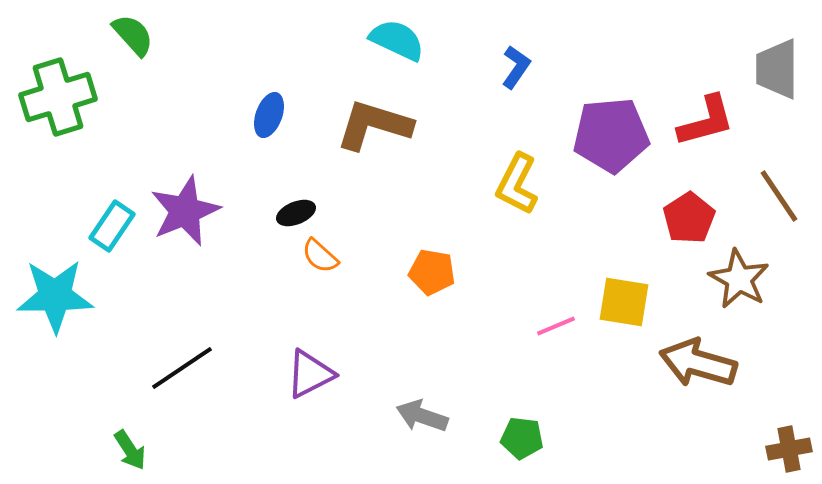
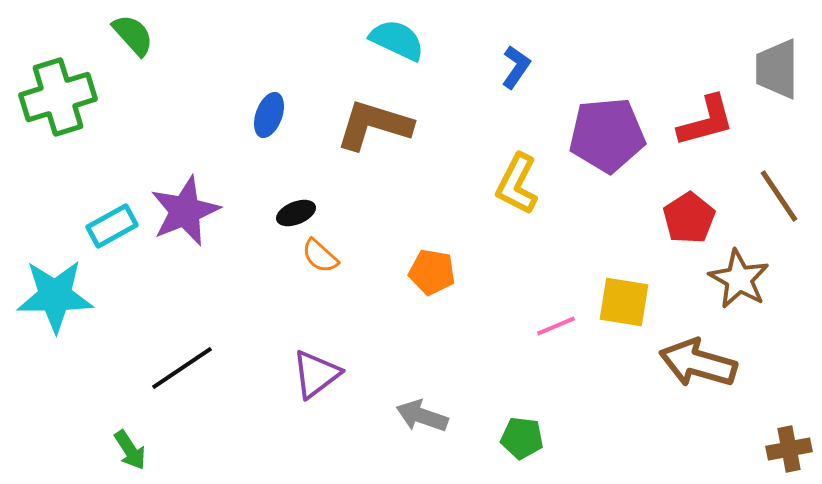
purple pentagon: moved 4 px left
cyan rectangle: rotated 27 degrees clockwise
purple triangle: moved 6 px right; rotated 10 degrees counterclockwise
